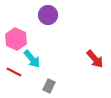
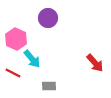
purple circle: moved 3 px down
red arrow: moved 4 px down
red line: moved 1 px left, 1 px down
gray rectangle: rotated 64 degrees clockwise
